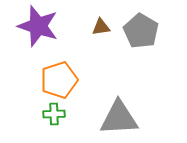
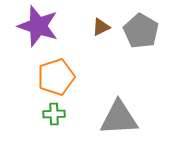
brown triangle: rotated 18 degrees counterclockwise
orange pentagon: moved 3 px left, 3 px up
